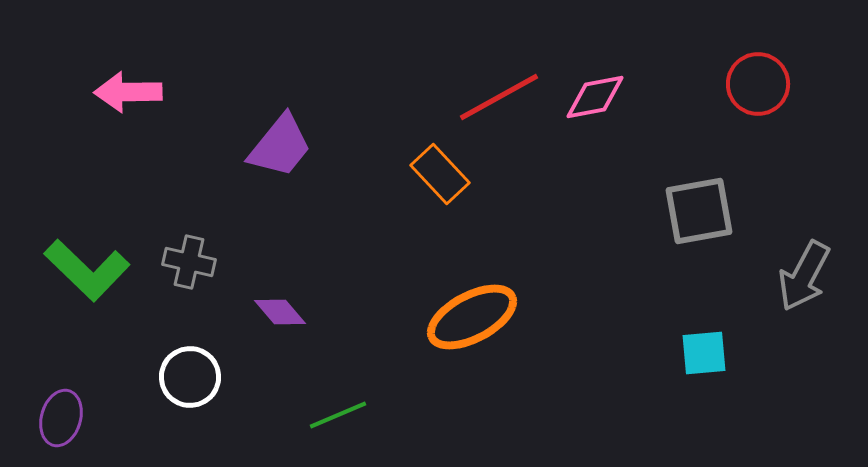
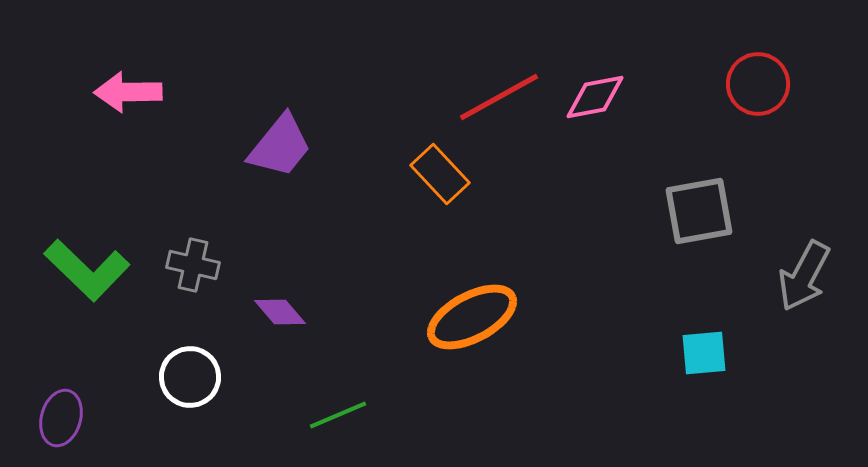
gray cross: moved 4 px right, 3 px down
